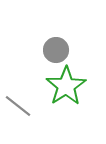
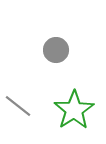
green star: moved 8 px right, 24 px down
